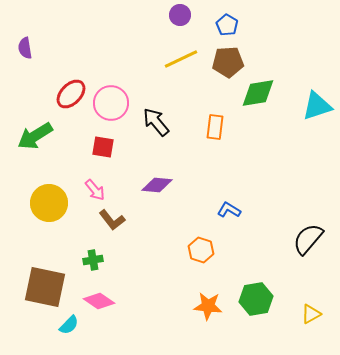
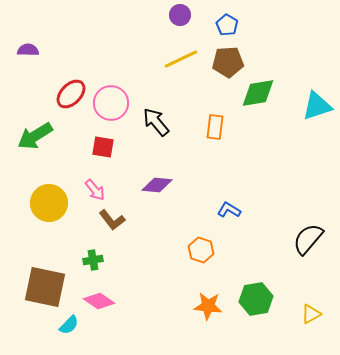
purple semicircle: moved 3 px right, 2 px down; rotated 100 degrees clockwise
